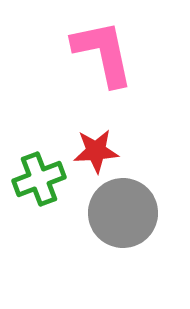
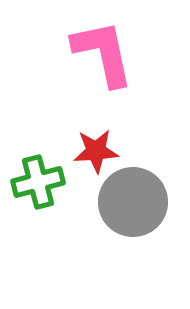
green cross: moved 1 px left, 3 px down; rotated 6 degrees clockwise
gray circle: moved 10 px right, 11 px up
